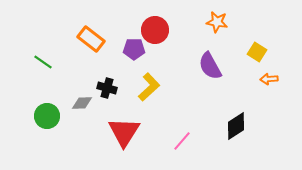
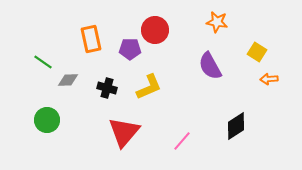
orange rectangle: rotated 40 degrees clockwise
purple pentagon: moved 4 px left
yellow L-shape: rotated 20 degrees clockwise
gray diamond: moved 14 px left, 23 px up
green circle: moved 4 px down
red triangle: rotated 8 degrees clockwise
